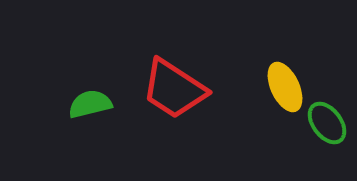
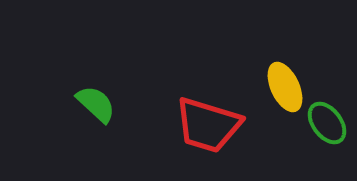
red trapezoid: moved 34 px right, 36 px down; rotated 16 degrees counterclockwise
green semicircle: moved 6 px right; rotated 57 degrees clockwise
